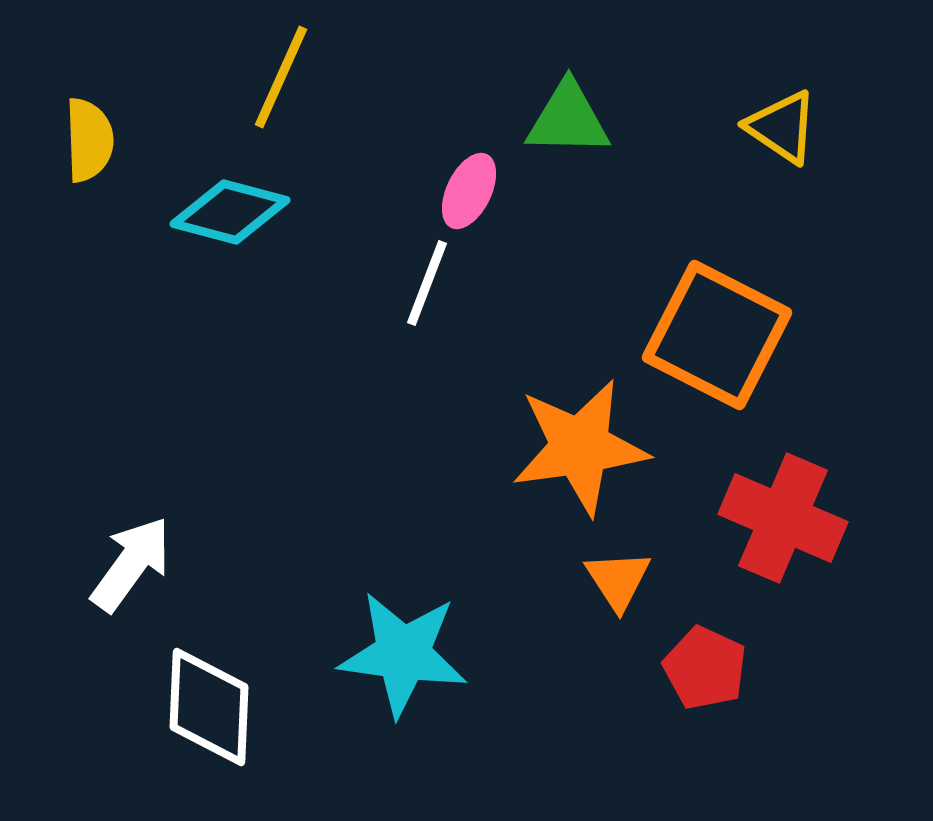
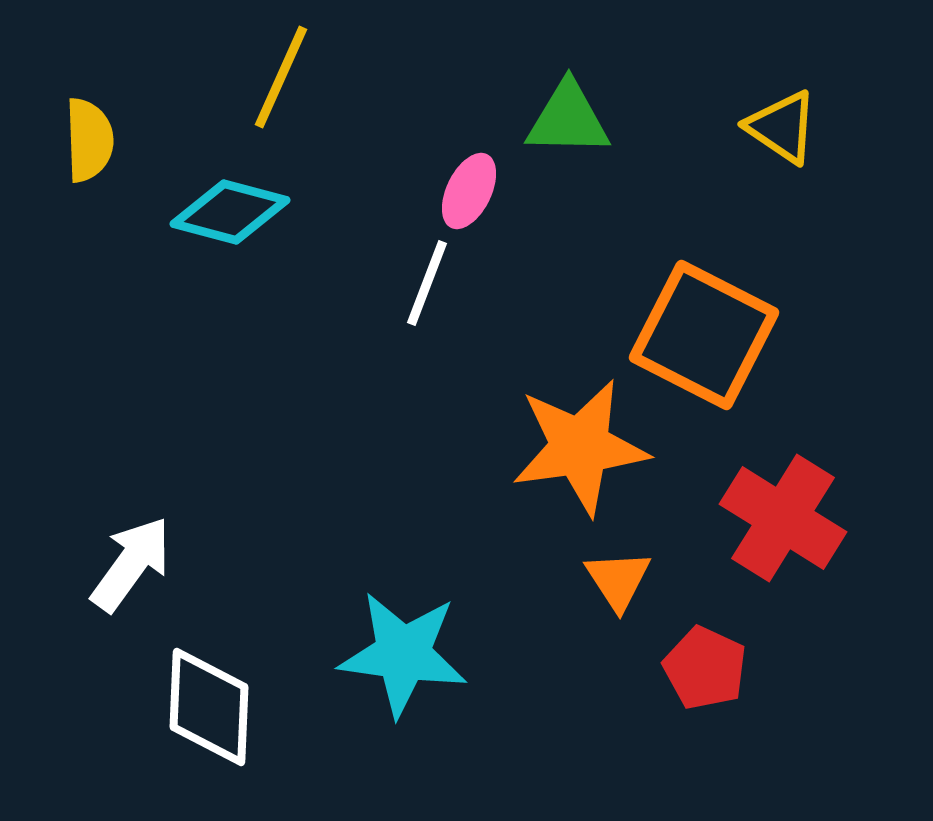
orange square: moved 13 px left
red cross: rotated 9 degrees clockwise
